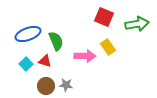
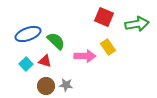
green semicircle: rotated 24 degrees counterclockwise
